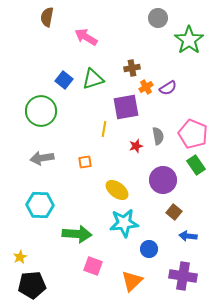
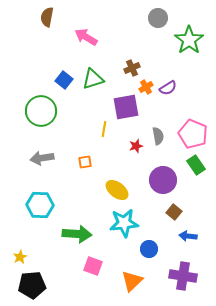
brown cross: rotated 14 degrees counterclockwise
